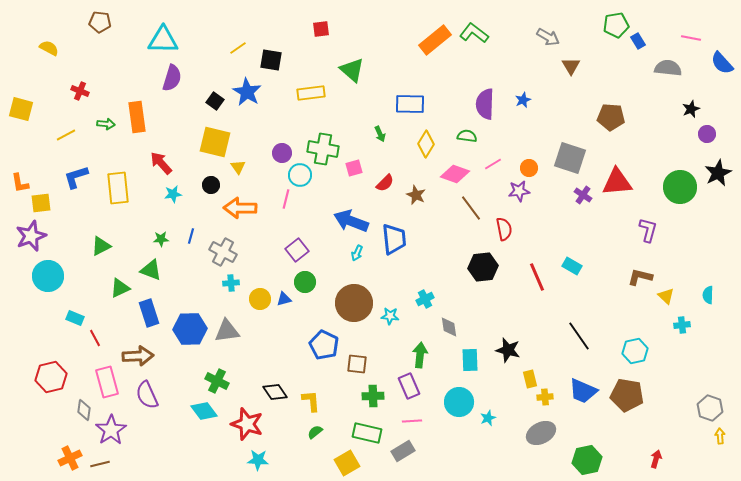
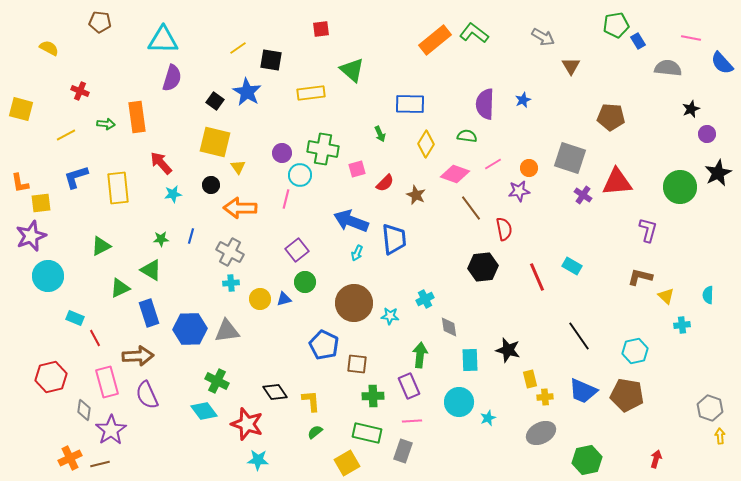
gray arrow at (548, 37): moved 5 px left
pink square at (354, 168): moved 3 px right, 1 px down
gray cross at (223, 252): moved 7 px right
green triangle at (151, 270): rotated 10 degrees clockwise
gray rectangle at (403, 451): rotated 40 degrees counterclockwise
